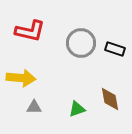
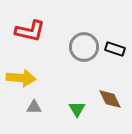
gray circle: moved 3 px right, 4 px down
brown diamond: rotated 15 degrees counterclockwise
green triangle: rotated 42 degrees counterclockwise
